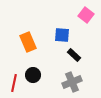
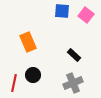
blue square: moved 24 px up
gray cross: moved 1 px right, 1 px down
